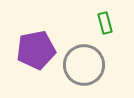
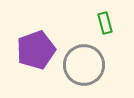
purple pentagon: rotated 9 degrees counterclockwise
